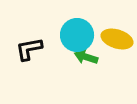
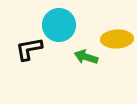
cyan circle: moved 18 px left, 10 px up
yellow ellipse: rotated 20 degrees counterclockwise
